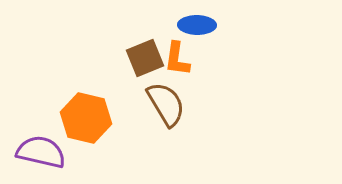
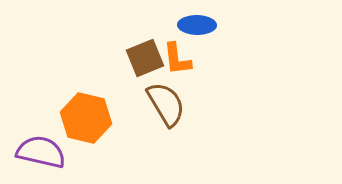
orange L-shape: rotated 15 degrees counterclockwise
